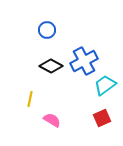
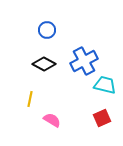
black diamond: moved 7 px left, 2 px up
cyan trapezoid: rotated 50 degrees clockwise
